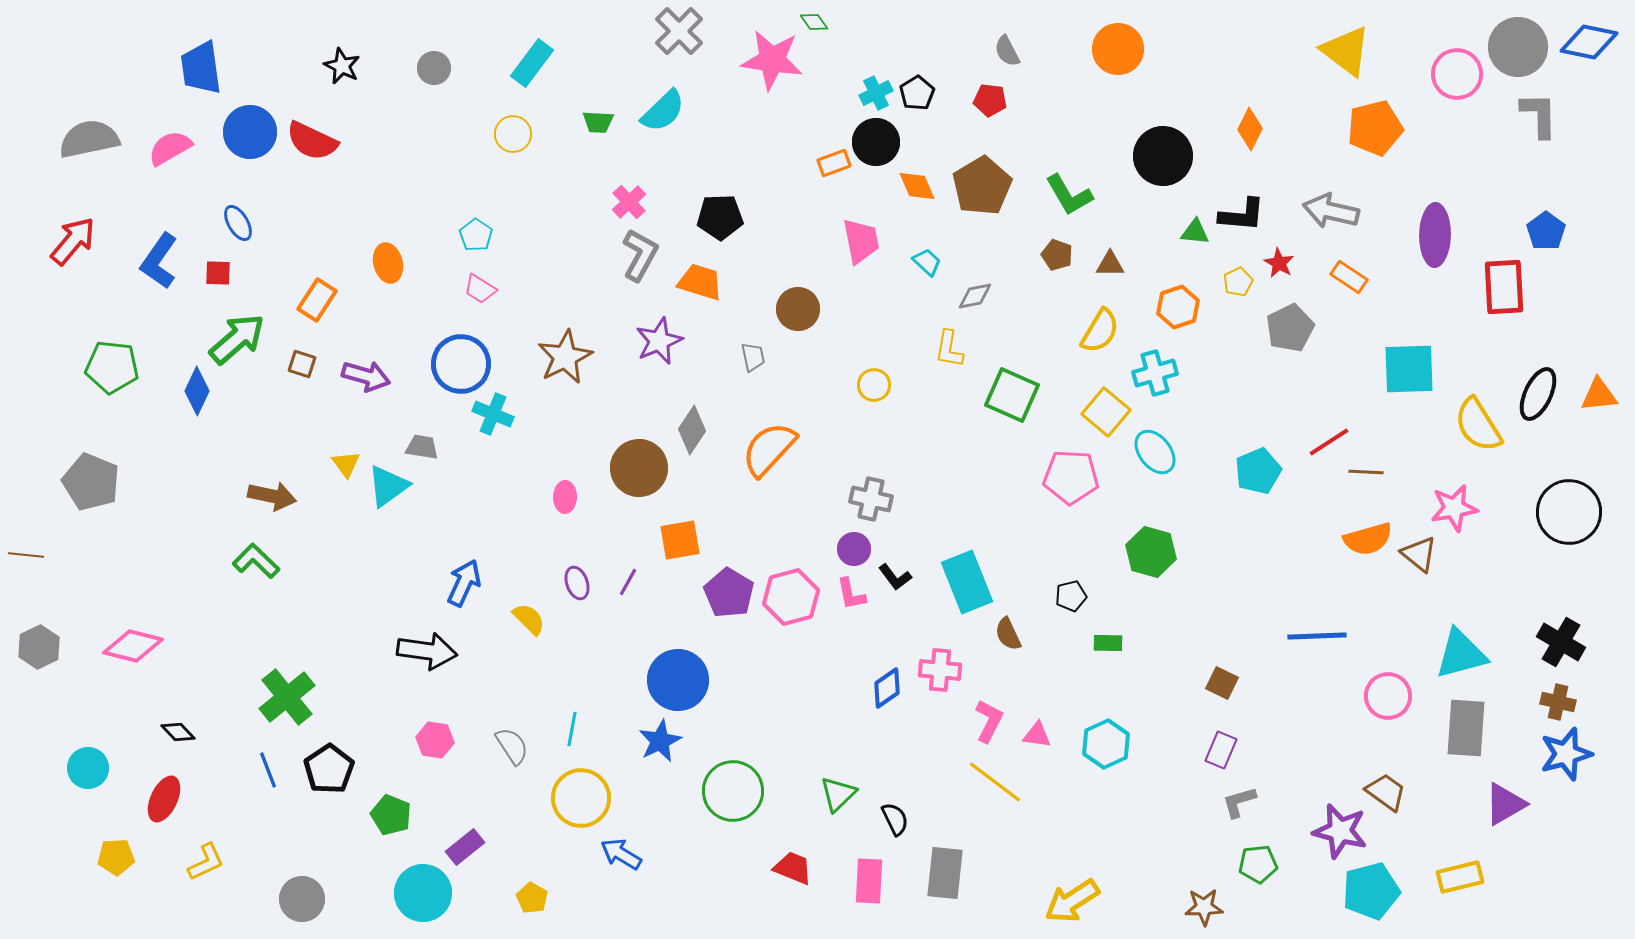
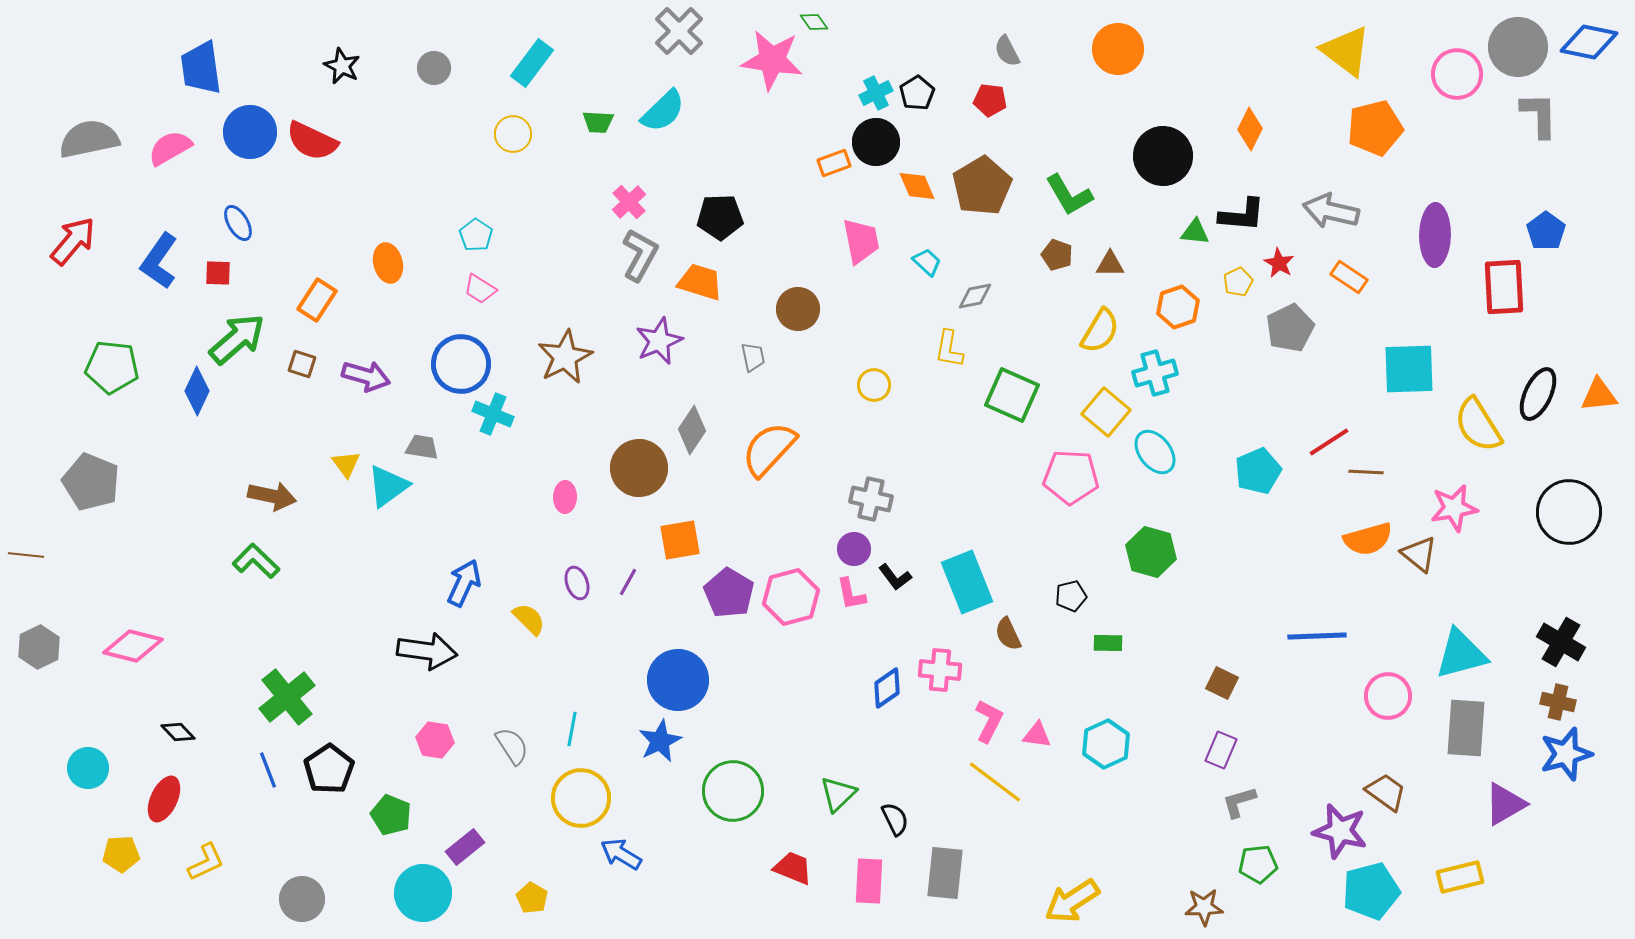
yellow pentagon at (116, 857): moved 5 px right, 3 px up
